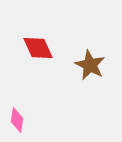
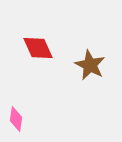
pink diamond: moved 1 px left, 1 px up
